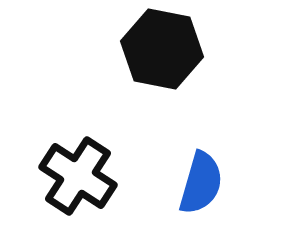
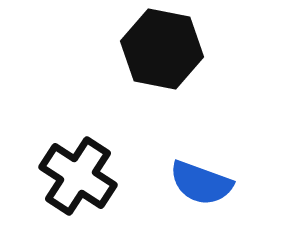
blue semicircle: rotated 94 degrees clockwise
